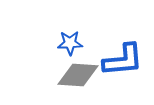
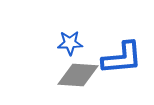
blue L-shape: moved 1 px left, 2 px up
